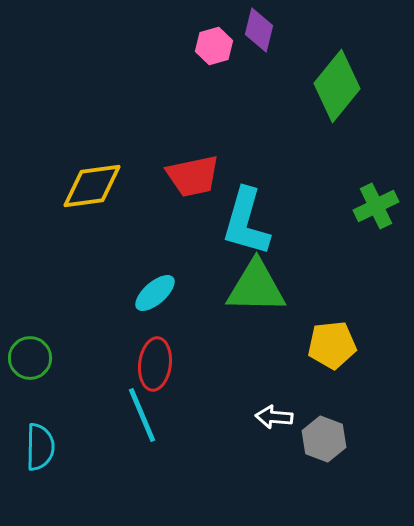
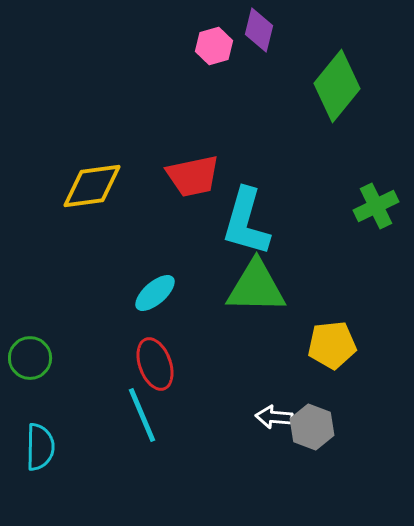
red ellipse: rotated 27 degrees counterclockwise
gray hexagon: moved 12 px left, 12 px up
